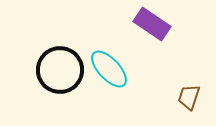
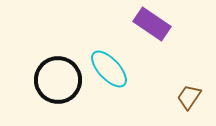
black circle: moved 2 px left, 10 px down
brown trapezoid: rotated 16 degrees clockwise
